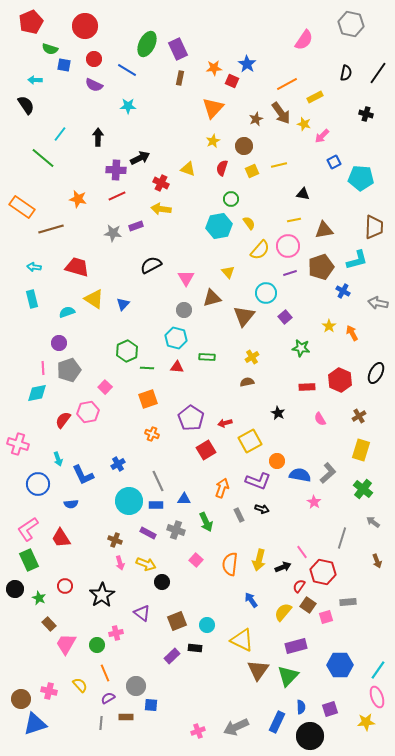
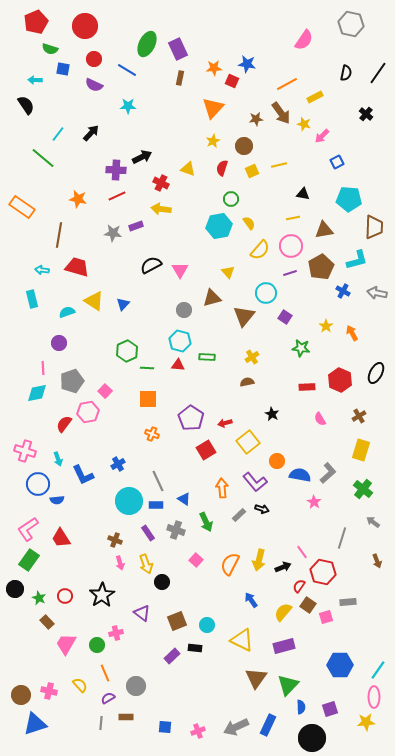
red pentagon at (31, 22): moved 5 px right
blue star at (247, 64): rotated 24 degrees counterclockwise
blue square at (64, 65): moved 1 px left, 4 px down
black cross at (366, 114): rotated 24 degrees clockwise
brown star at (256, 119): rotated 16 degrees clockwise
cyan line at (60, 134): moved 2 px left
black arrow at (98, 137): moved 7 px left, 4 px up; rotated 42 degrees clockwise
black arrow at (140, 158): moved 2 px right, 1 px up
blue square at (334, 162): moved 3 px right
cyan pentagon at (361, 178): moved 12 px left, 21 px down
yellow line at (294, 220): moved 1 px left, 2 px up
brown line at (51, 229): moved 8 px right, 6 px down; rotated 65 degrees counterclockwise
pink circle at (288, 246): moved 3 px right
cyan arrow at (34, 267): moved 8 px right, 3 px down
brown pentagon at (321, 267): rotated 10 degrees counterclockwise
pink triangle at (186, 278): moved 6 px left, 8 px up
yellow triangle at (94, 299): moved 2 px down
gray arrow at (378, 303): moved 1 px left, 10 px up
purple square at (285, 317): rotated 16 degrees counterclockwise
yellow star at (329, 326): moved 3 px left
cyan hexagon at (176, 338): moved 4 px right, 3 px down
red triangle at (177, 367): moved 1 px right, 2 px up
gray pentagon at (69, 370): moved 3 px right, 11 px down
pink square at (105, 387): moved 4 px down
orange square at (148, 399): rotated 18 degrees clockwise
black star at (278, 413): moved 6 px left, 1 px down
red semicircle at (63, 420): moved 1 px right, 4 px down
yellow square at (250, 441): moved 2 px left, 1 px down; rotated 10 degrees counterclockwise
pink cross at (18, 444): moved 7 px right, 7 px down
purple L-shape at (258, 481): moved 3 px left, 1 px down; rotated 30 degrees clockwise
orange arrow at (222, 488): rotated 24 degrees counterclockwise
blue triangle at (184, 499): rotated 32 degrees clockwise
blue semicircle at (71, 504): moved 14 px left, 4 px up
gray rectangle at (239, 515): rotated 72 degrees clockwise
purple rectangle at (148, 533): rotated 28 degrees clockwise
green rectangle at (29, 560): rotated 60 degrees clockwise
yellow arrow at (146, 564): rotated 48 degrees clockwise
orange semicircle at (230, 564): rotated 20 degrees clockwise
red circle at (65, 586): moved 10 px down
brown rectangle at (49, 624): moved 2 px left, 2 px up
purple rectangle at (296, 646): moved 12 px left
brown triangle at (258, 670): moved 2 px left, 8 px down
green triangle at (288, 676): moved 9 px down
pink ellipse at (377, 697): moved 3 px left; rotated 20 degrees clockwise
brown circle at (21, 699): moved 4 px up
blue square at (151, 705): moved 14 px right, 22 px down
blue rectangle at (277, 722): moved 9 px left, 3 px down
black circle at (310, 736): moved 2 px right, 2 px down
